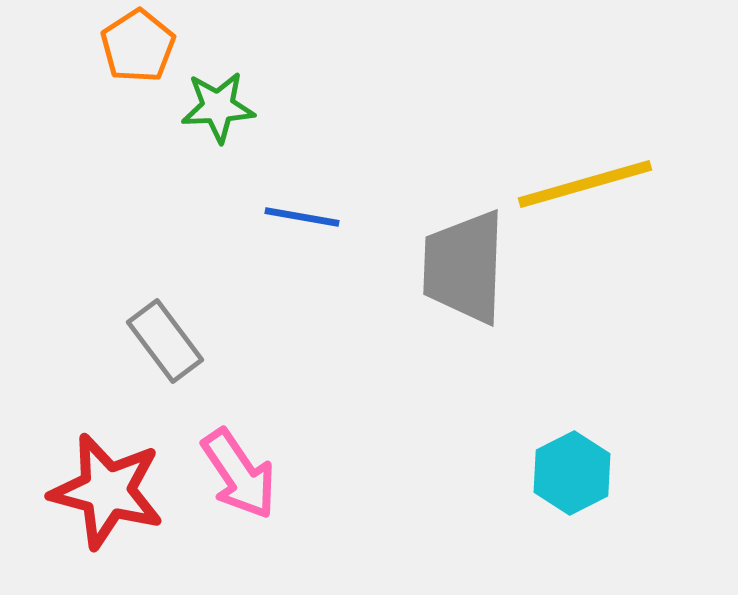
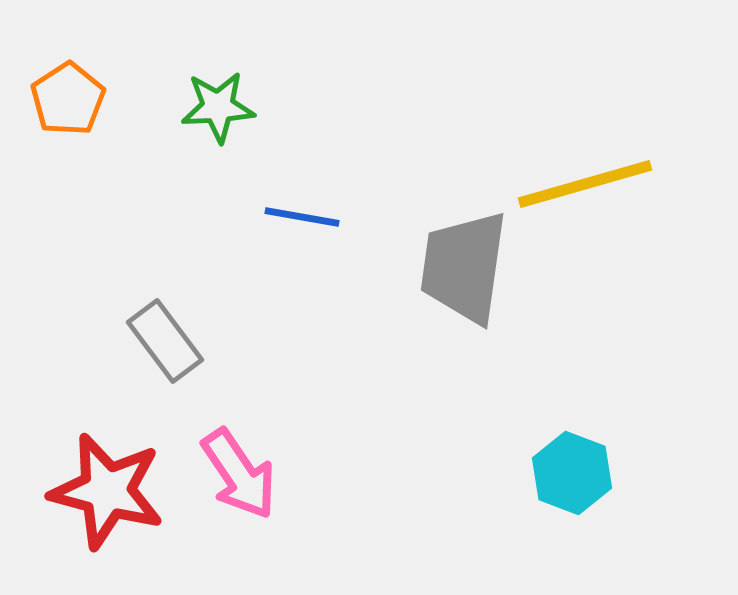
orange pentagon: moved 70 px left, 53 px down
gray trapezoid: rotated 6 degrees clockwise
cyan hexagon: rotated 12 degrees counterclockwise
